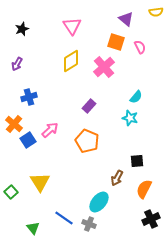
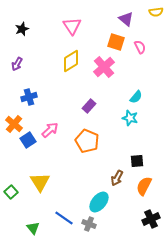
orange semicircle: moved 3 px up
